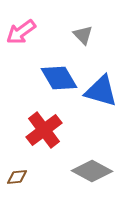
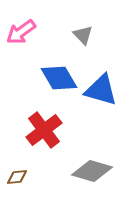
blue triangle: moved 1 px up
gray diamond: rotated 12 degrees counterclockwise
